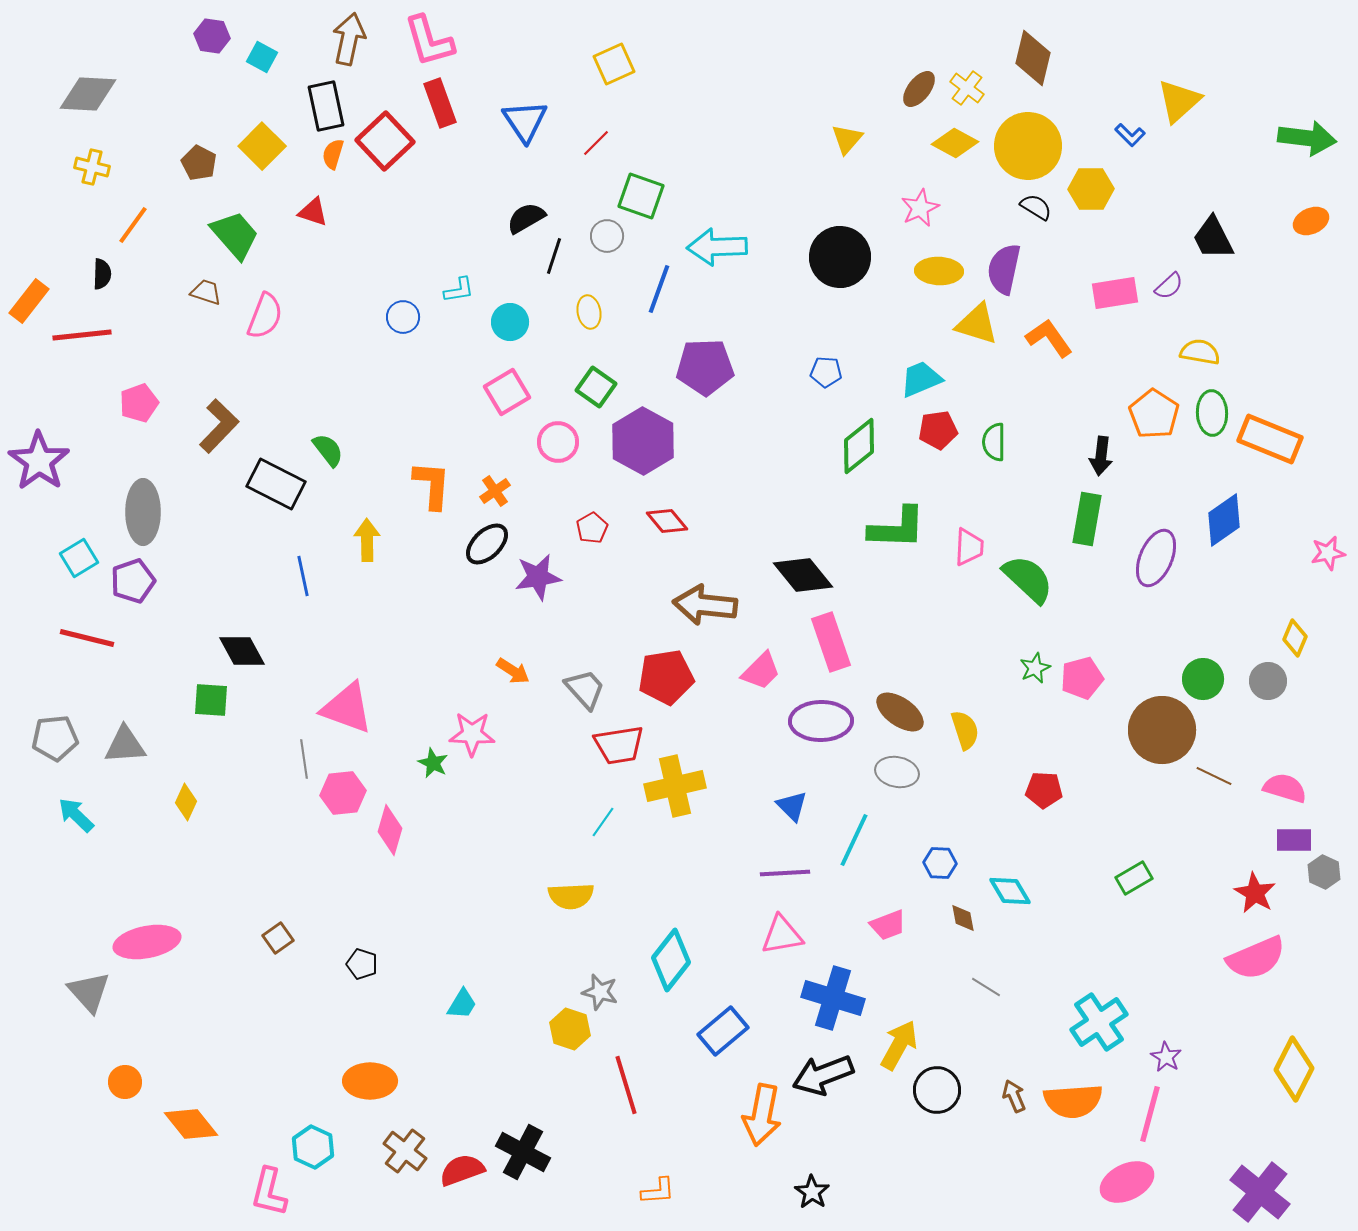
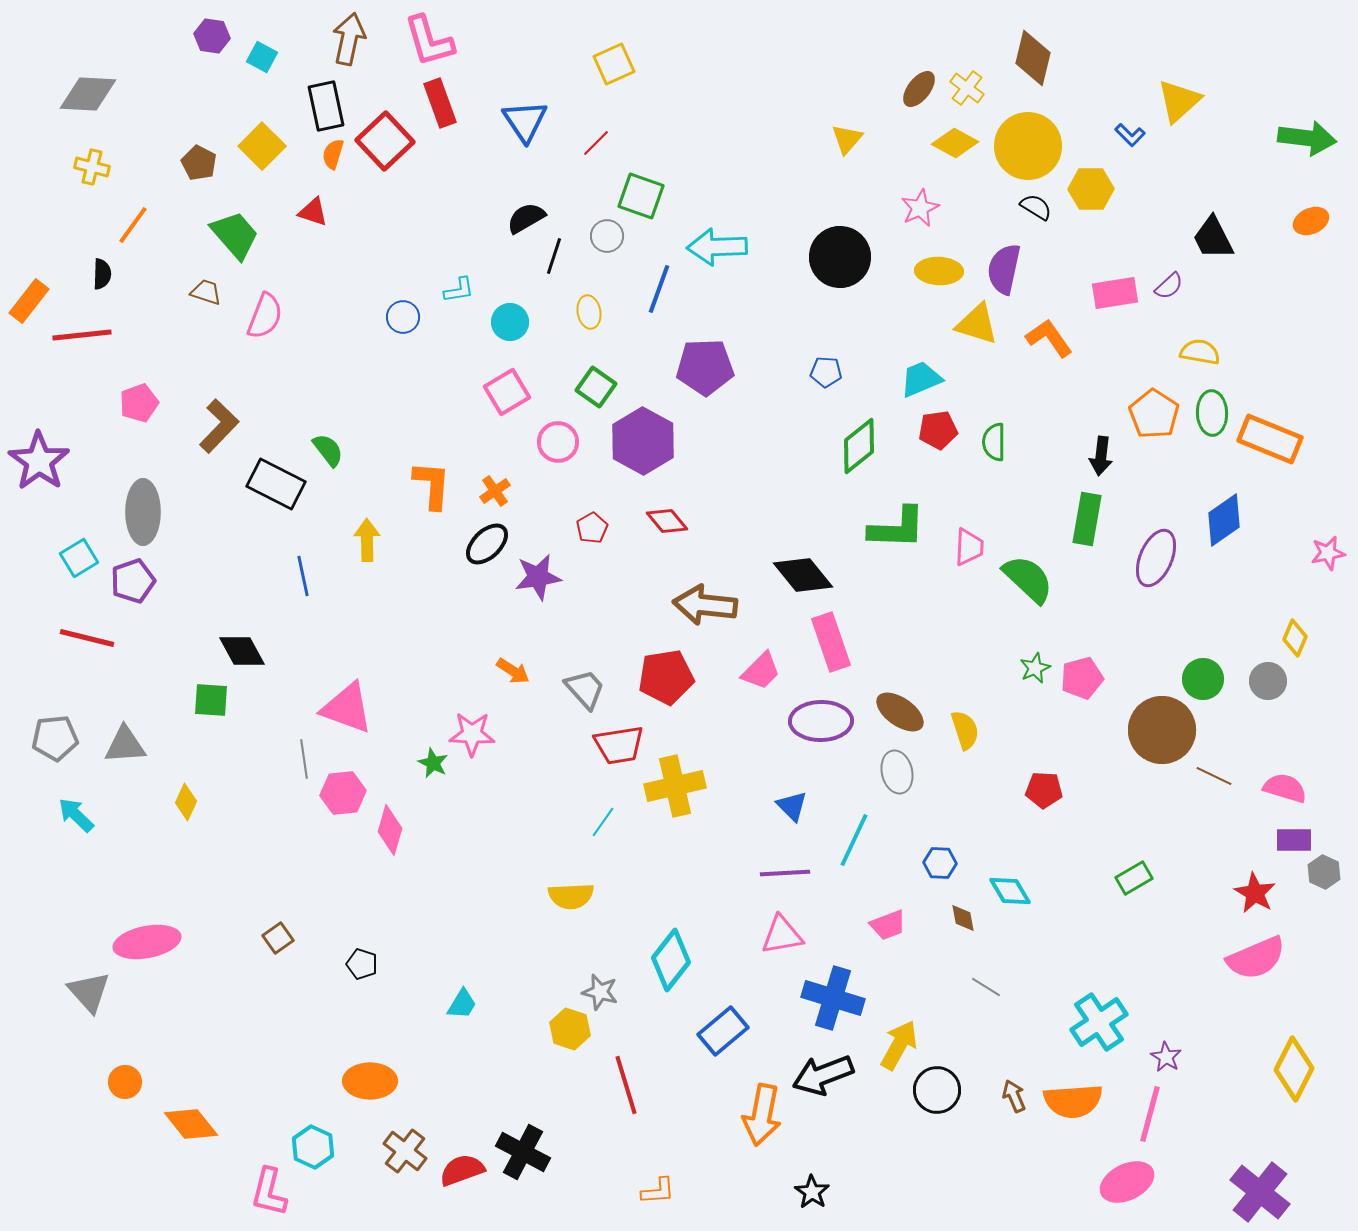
gray ellipse at (897, 772): rotated 66 degrees clockwise
